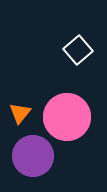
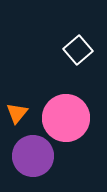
orange triangle: moved 3 px left
pink circle: moved 1 px left, 1 px down
